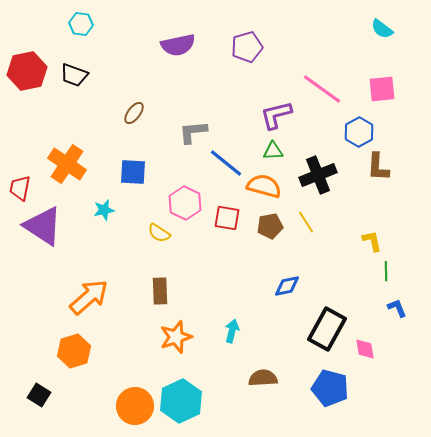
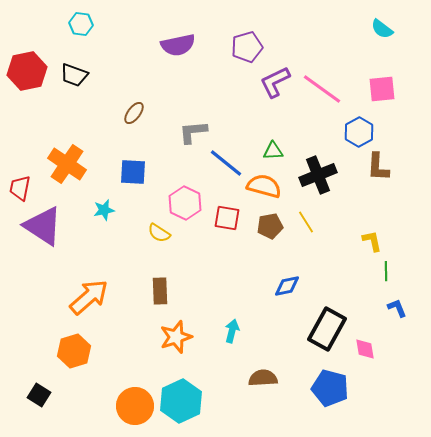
purple L-shape at (276, 115): moved 1 px left, 33 px up; rotated 12 degrees counterclockwise
